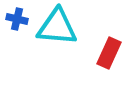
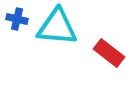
red rectangle: rotated 76 degrees counterclockwise
